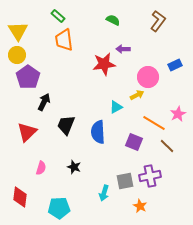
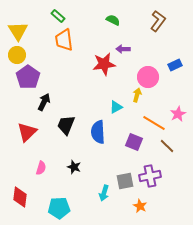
yellow arrow: rotated 48 degrees counterclockwise
